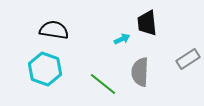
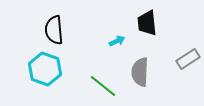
black semicircle: rotated 104 degrees counterclockwise
cyan arrow: moved 5 px left, 2 px down
green line: moved 2 px down
